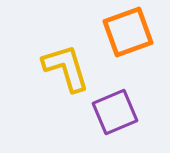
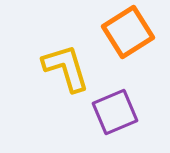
orange square: rotated 12 degrees counterclockwise
